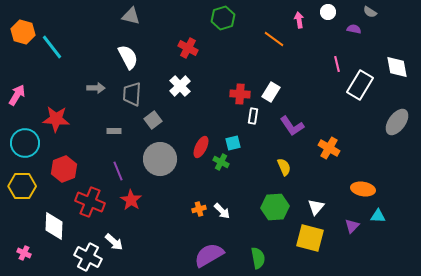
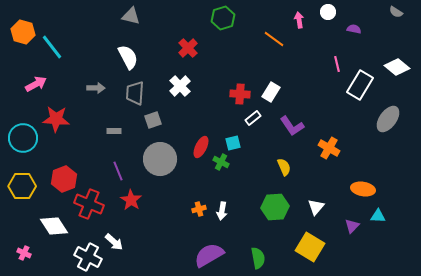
gray semicircle at (370, 12): moved 26 px right
red cross at (188, 48): rotated 18 degrees clockwise
white diamond at (397, 67): rotated 40 degrees counterclockwise
gray trapezoid at (132, 94): moved 3 px right, 1 px up
pink arrow at (17, 95): moved 19 px right, 11 px up; rotated 30 degrees clockwise
white rectangle at (253, 116): moved 2 px down; rotated 42 degrees clockwise
gray square at (153, 120): rotated 18 degrees clockwise
gray ellipse at (397, 122): moved 9 px left, 3 px up
cyan circle at (25, 143): moved 2 px left, 5 px up
red hexagon at (64, 169): moved 10 px down
red cross at (90, 202): moved 1 px left, 2 px down
white arrow at (222, 211): rotated 54 degrees clockwise
white diamond at (54, 226): rotated 36 degrees counterclockwise
yellow square at (310, 238): moved 9 px down; rotated 16 degrees clockwise
